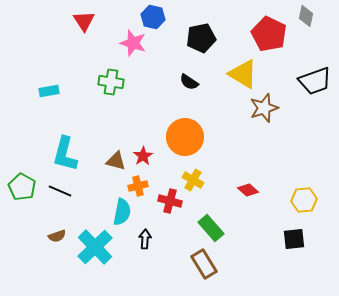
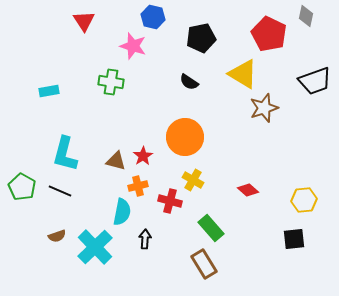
pink star: moved 3 px down
